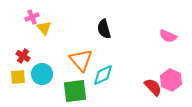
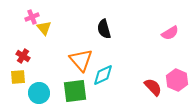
pink semicircle: moved 2 px right, 3 px up; rotated 54 degrees counterclockwise
cyan circle: moved 3 px left, 19 px down
pink hexagon: moved 6 px right
